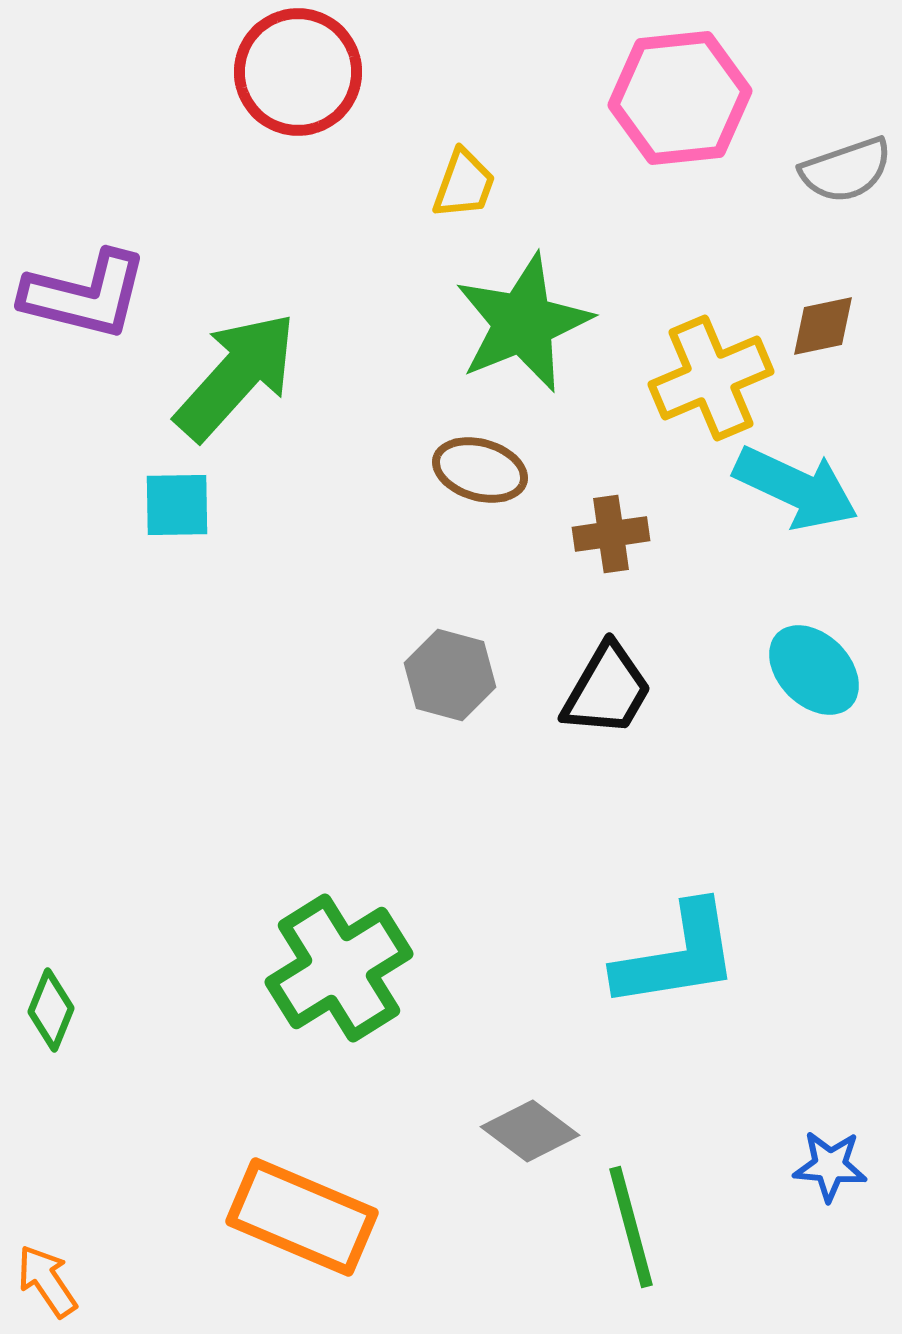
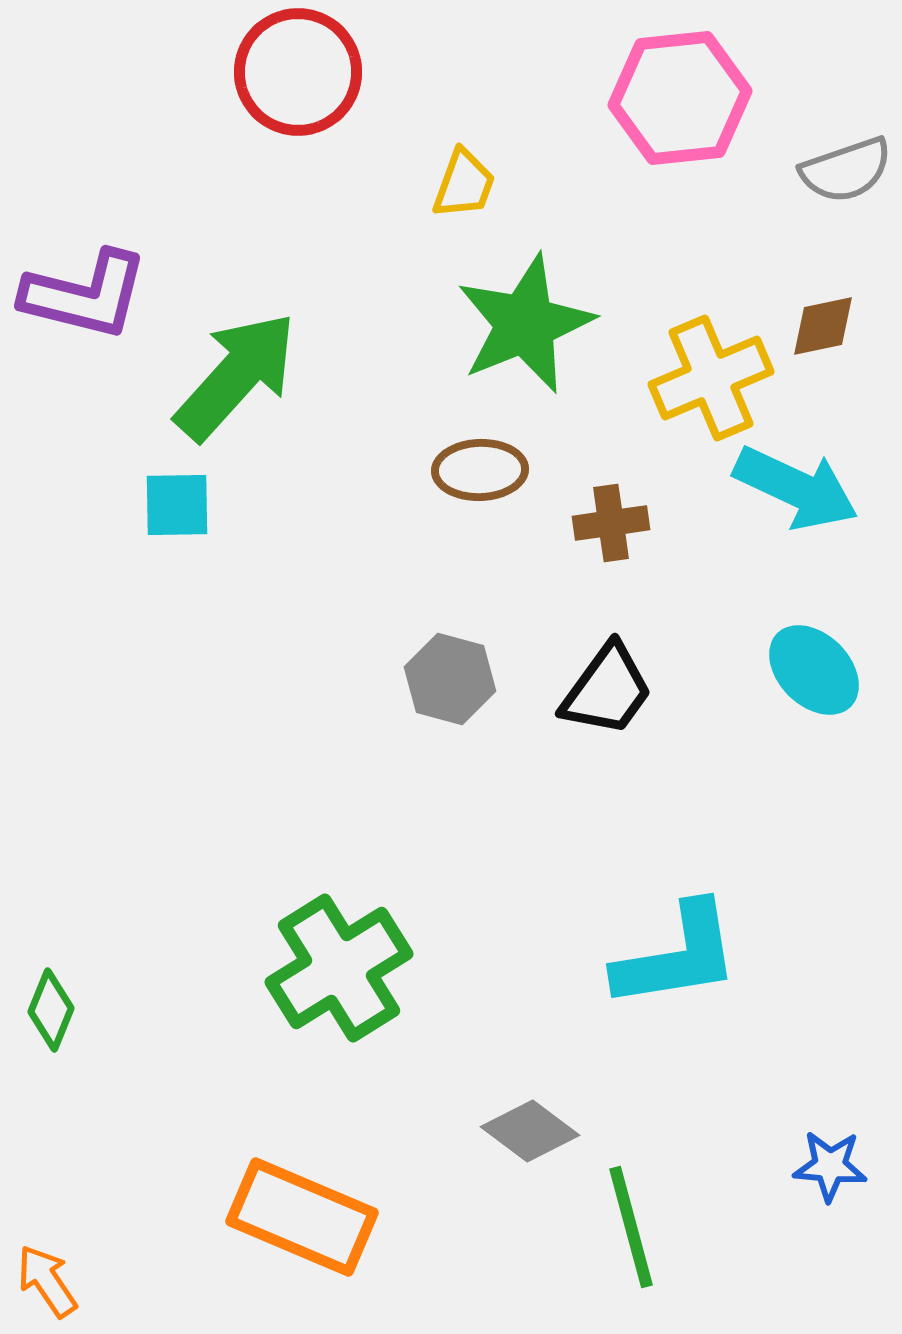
green star: moved 2 px right, 1 px down
brown ellipse: rotated 18 degrees counterclockwise
brown cross: moved 11 px up
gray hexagon: moved 4 px down
black trapezoid: rotated 6 degrees clockwise
